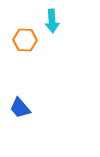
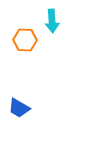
blue trapezoid: moved 1 px left; rotated 20 degrees counterclockwise
